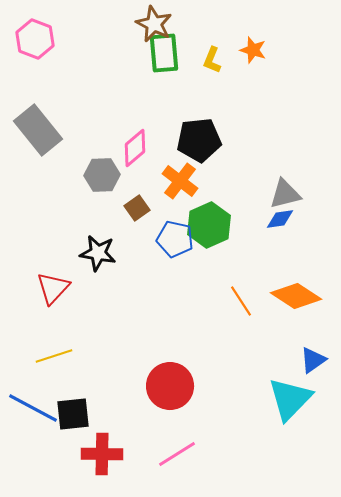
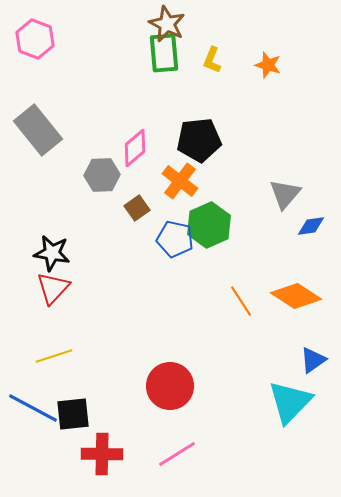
brown star: moved 13 px right
orange star: moved 15 px right, 15 px down
gray triangle: rotated 36 degrees counterclockwise
blue diamond: moved 31 px right, 7 px down
black star: moved 46 px left
cyan triangle: moved 3 px down
